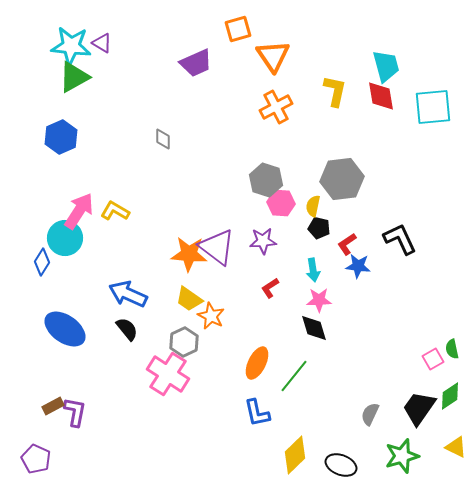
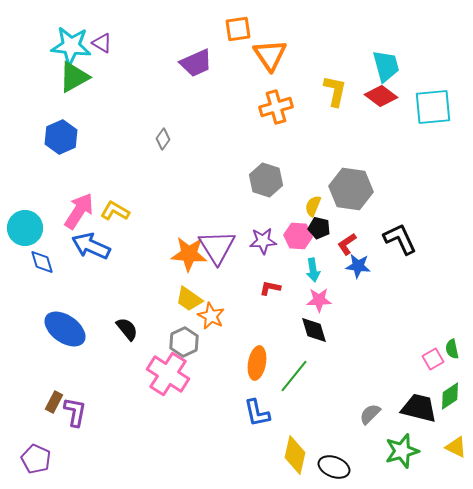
orange square at (238, 29): rotated 8 degrees clockwise
orange triangle at (273, 56): moved 3 px left, 1 px up
red diamond at (381, 96): rotated 44 degrees counterclockwise
orange cross at (276, 107): rotated 12 degrees clockwise
gray diamond at (163, 139): rotated 35 degrees clockwise
gray hexagon at (342, 179): moved 9 px right, 10 px down; rotated 15 degrees clockwise
pink hexagon at (281, 203): moved 17 px right, 33 px down
yellow semicircle at (313, 206): rotated 10 degrees clockwise
cyan circle at (65, 238): moved 40 px left, 10 px up
purple triangle at (217, 247): rotated 21 degrees clockwise
blue diamond at (42, 262): rotated 48 degrees counterclockwise
red L-shape at (270, 288): rotated 45 degrees clockwise
blue arrow at (128, 294): moved 37 px left, 48 px up
black diamond at (314, 328): moved 2 px down
orange ellipse at (257, 363): rotated 16 degrees counterclockwise
brown rectangle at (53, 406): moved 1 px right, 4 px up; rotated 35 degrees counterclockwise
black trapezoid at (419, 408): rotated 69 degrees clockwise
gray semicircle at (370, 414): rotated 20 degrees clockwise
yellow diamond at (295, 455): rotated 33 degrees counterclockwise
green star at (402, 456): moved 5 px up
black ellipse at (341, 465): moved 7 px left, 2 px down
